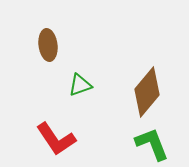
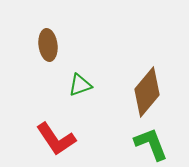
green L-shape: moved 1 px left
